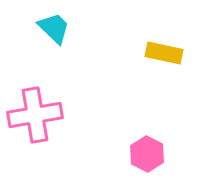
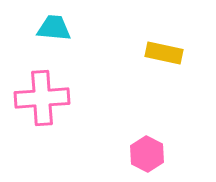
cyan trapezoid: rotated 39 degrees counterclockwise
pink cross: moved 7 px right, 17 px up; rotated 6 degrees clockwise
